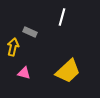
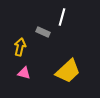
gray rectangle: moved 13 px right
yellow arrow: moved 7 px right
